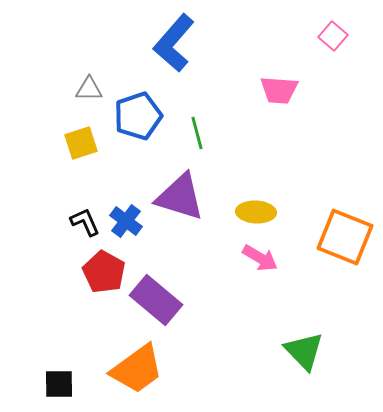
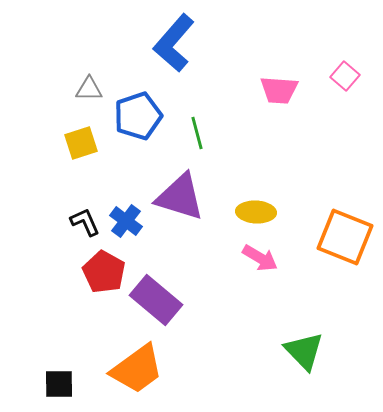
pink square: moved 12 px right, 40 px down
